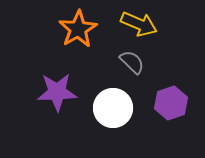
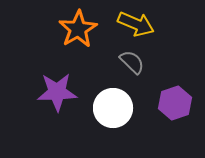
yellow arrow: moved 3 px left
purple hexagon: moved 4 px right
